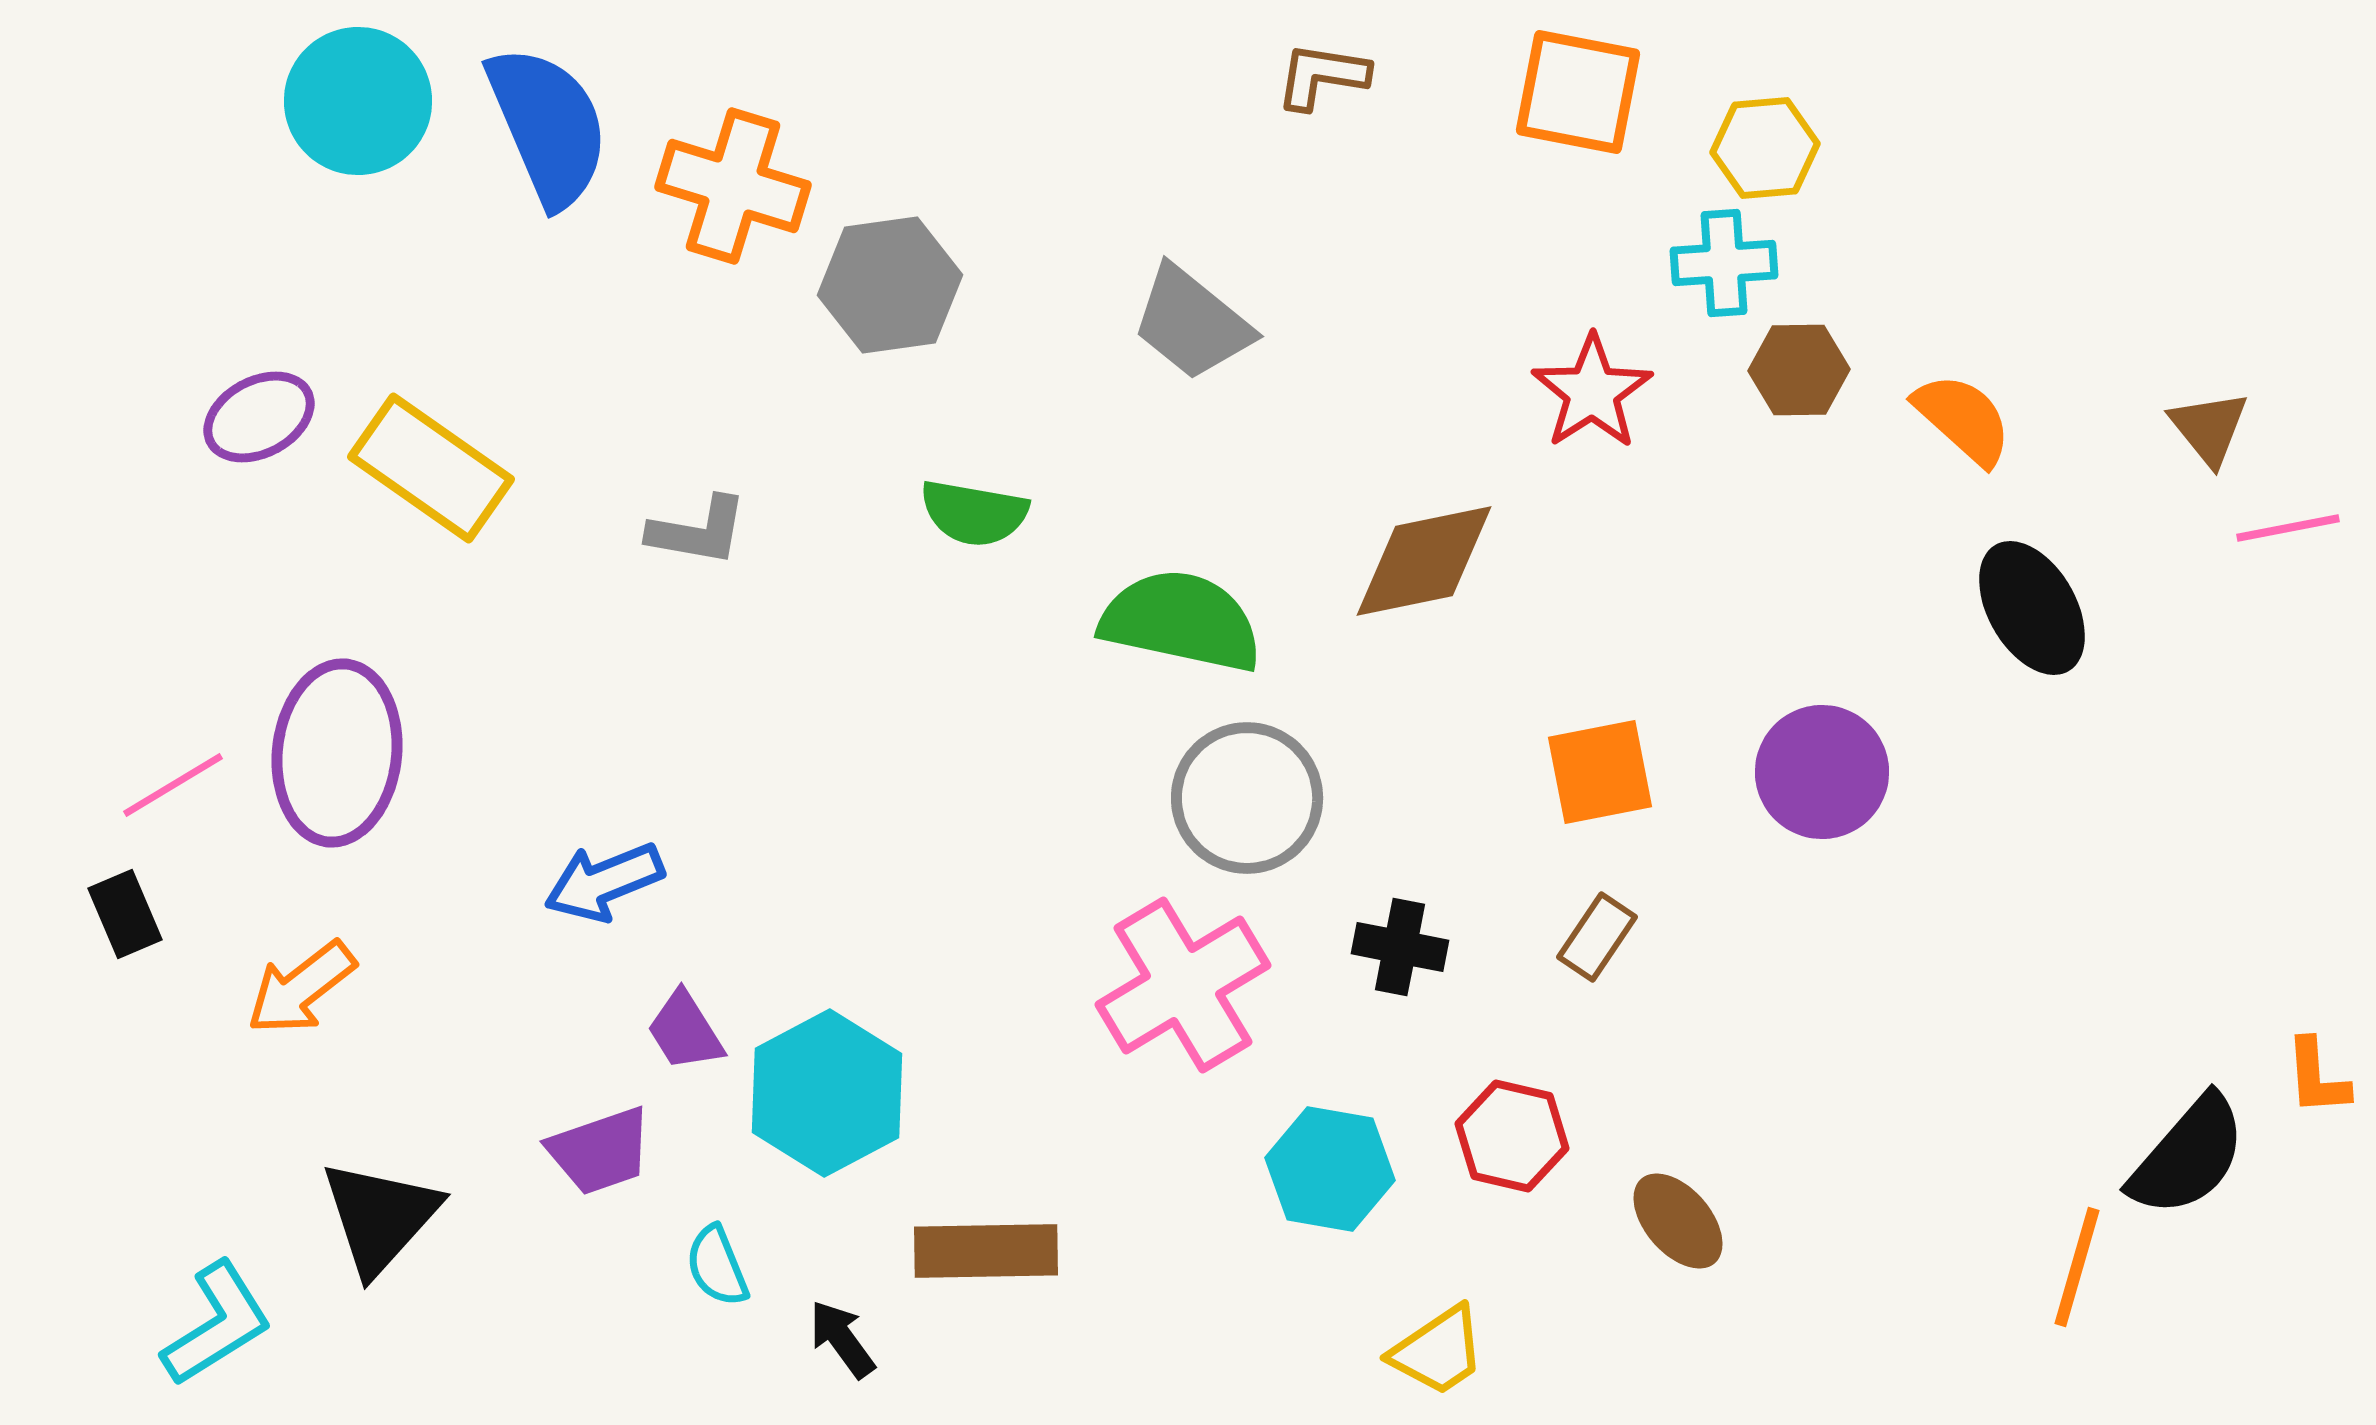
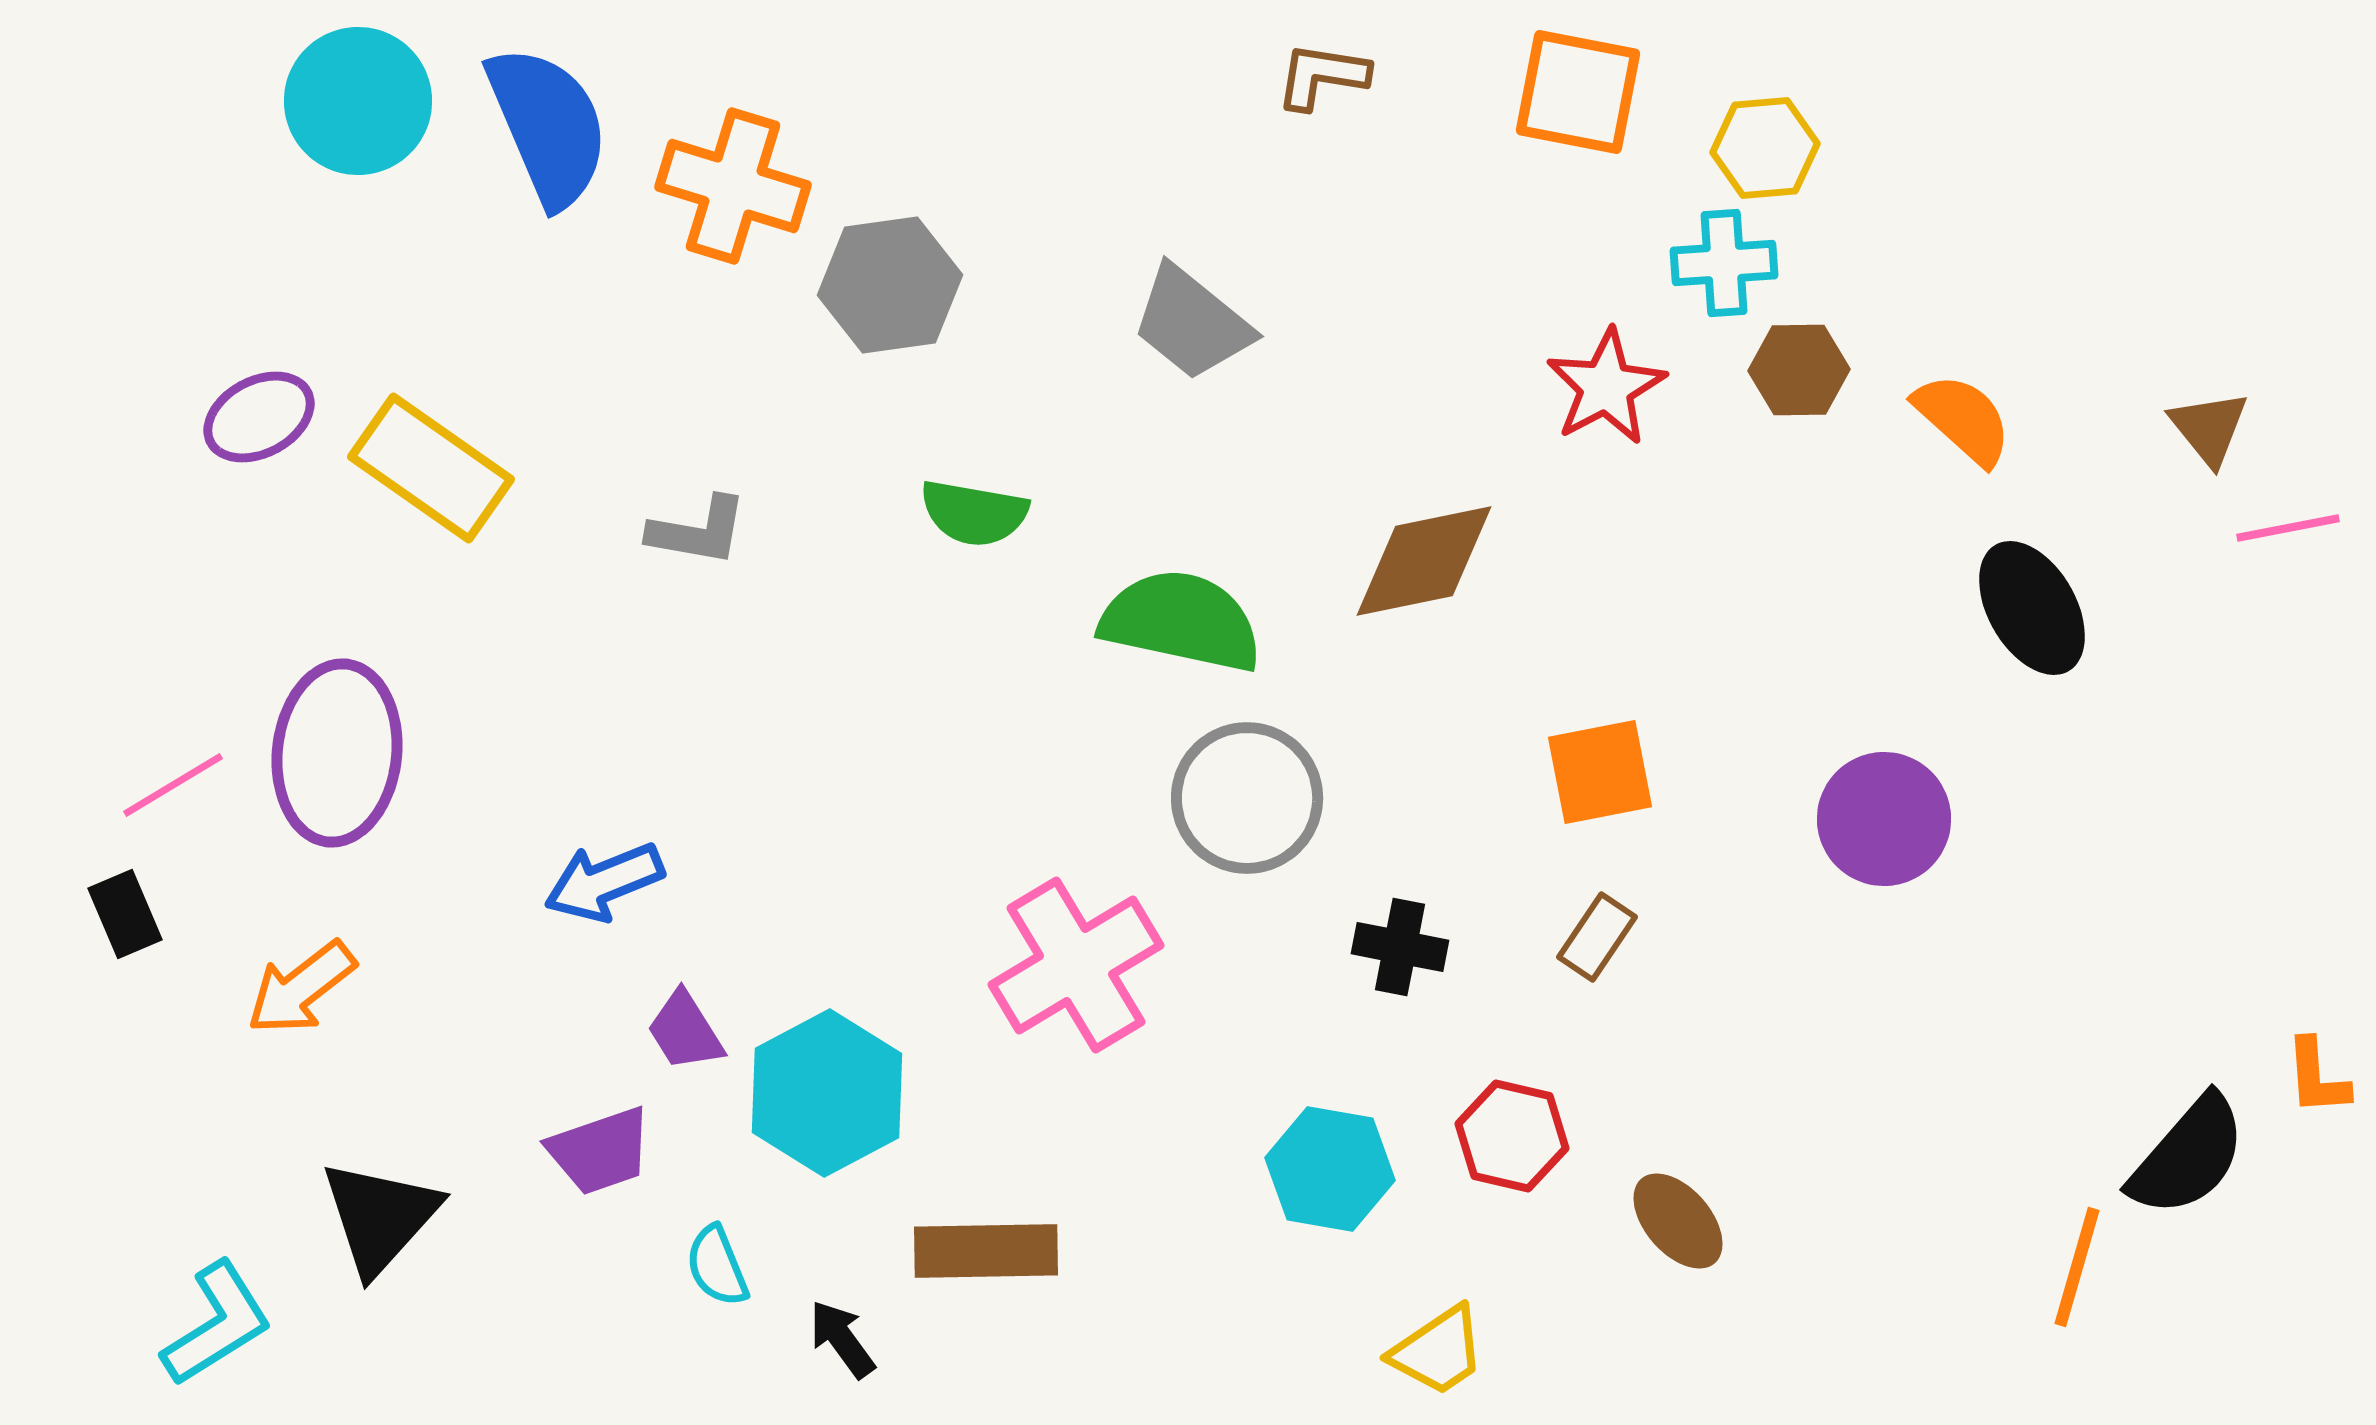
red star at (1592, 392): moved 14 px right, 5 px up; rotated 5 degrees clockwise
purple circle at (1822, 772): moved 62 px right, 47 px down
pink cross at (1183, 985): moved 107 px left, 20 px up
